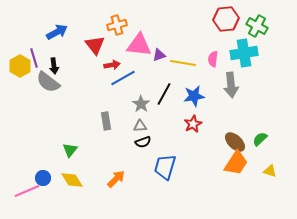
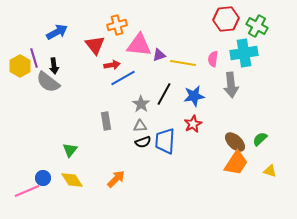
blue trapezoid: moved 26 px up; rotated 12 degrees counterclockwise
